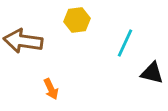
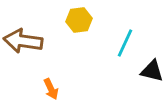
yellow hexagon: moved 2 px right
black triangle: moved 2 px up
